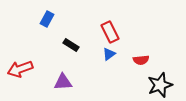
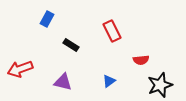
red rectangle: moved 2 px right, 1 px up
blue triangle: moved 27 px down
purple triangle: rotated 18 degrees clockwise
